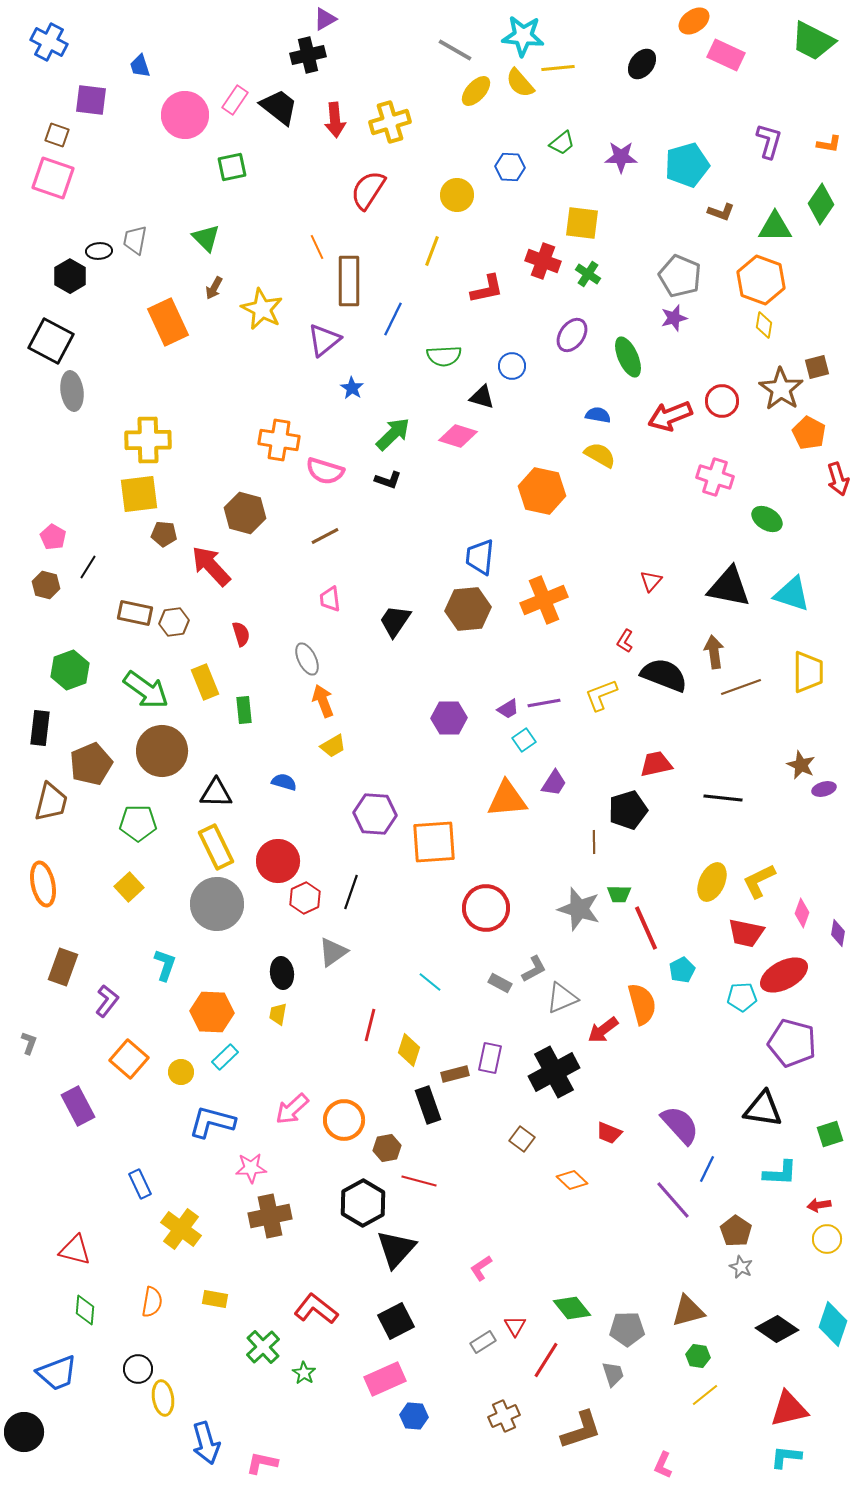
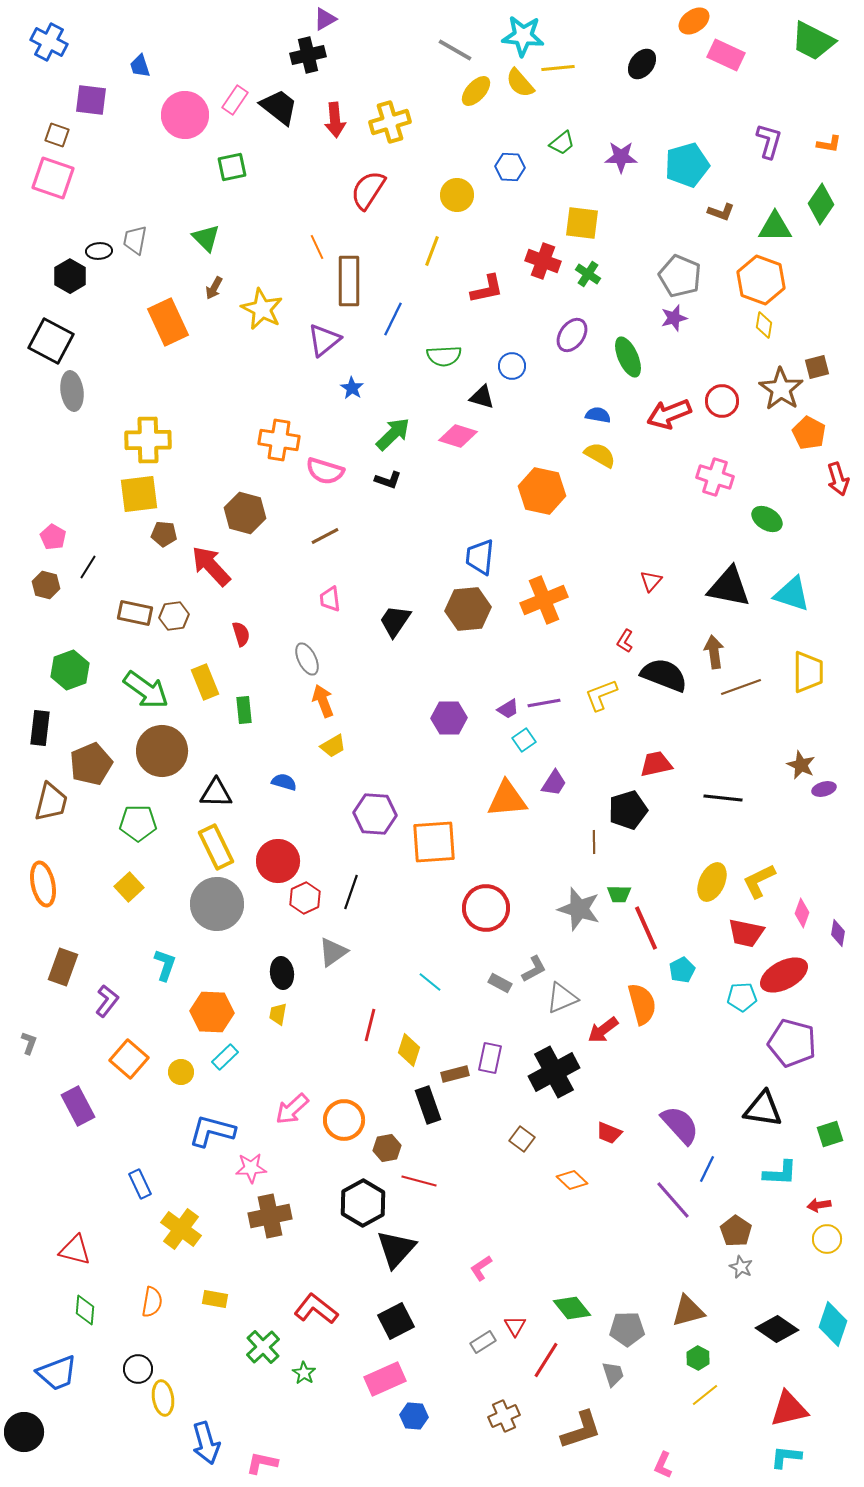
red arrow at (670, 416): moved 1 px left, 2 px up
brown hexagon at (174, 622): moved 6 px up
blue L-shape at (212, 1122): moved 9 px down
green hexagon at (698, 1356): moved 2 px down; rotated 20 degrees clockwise
